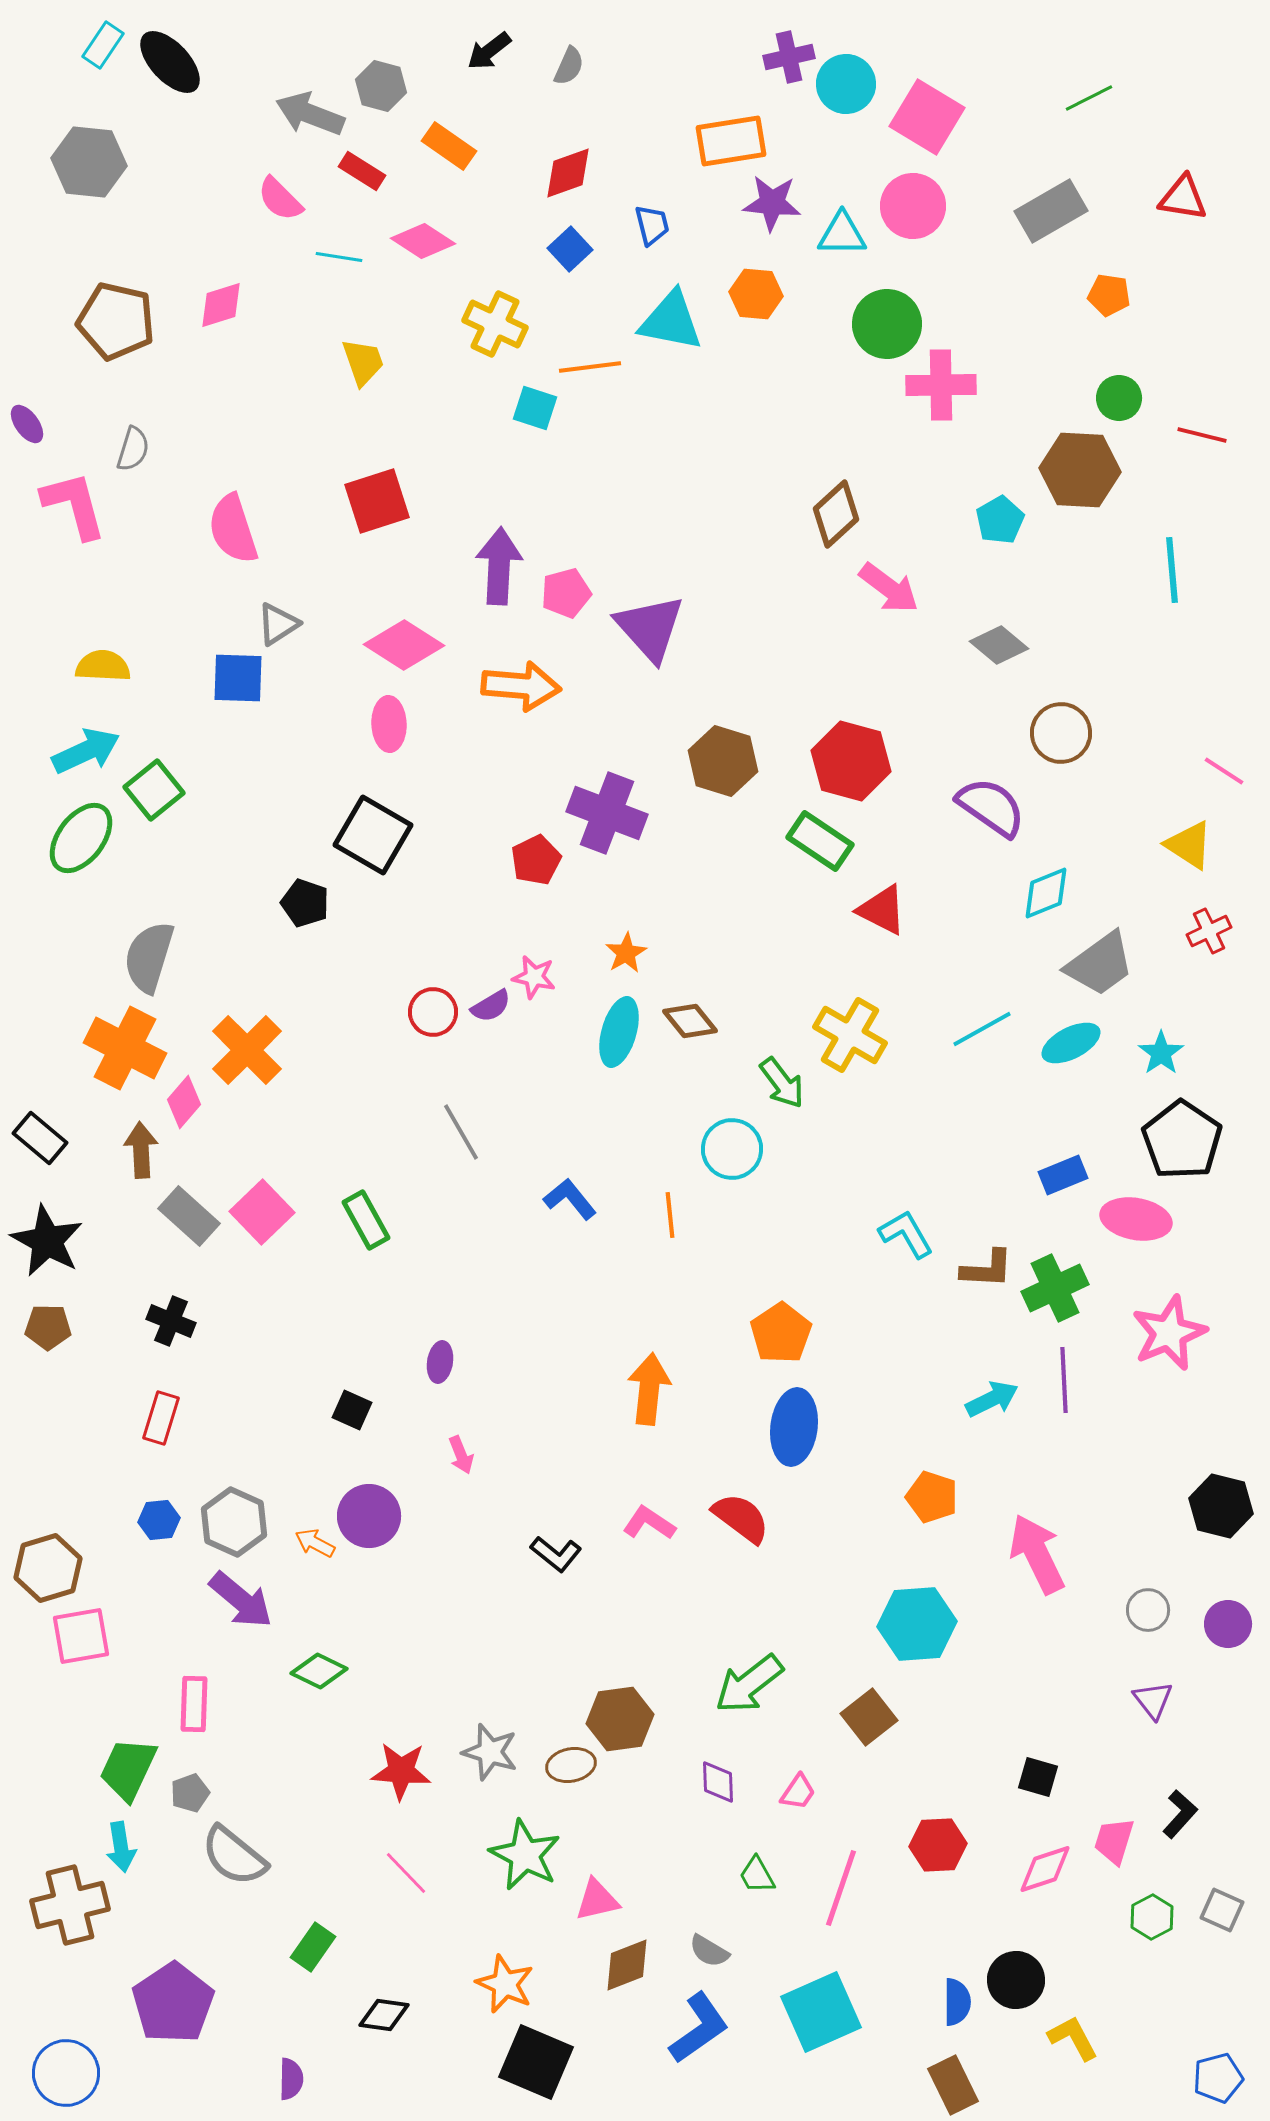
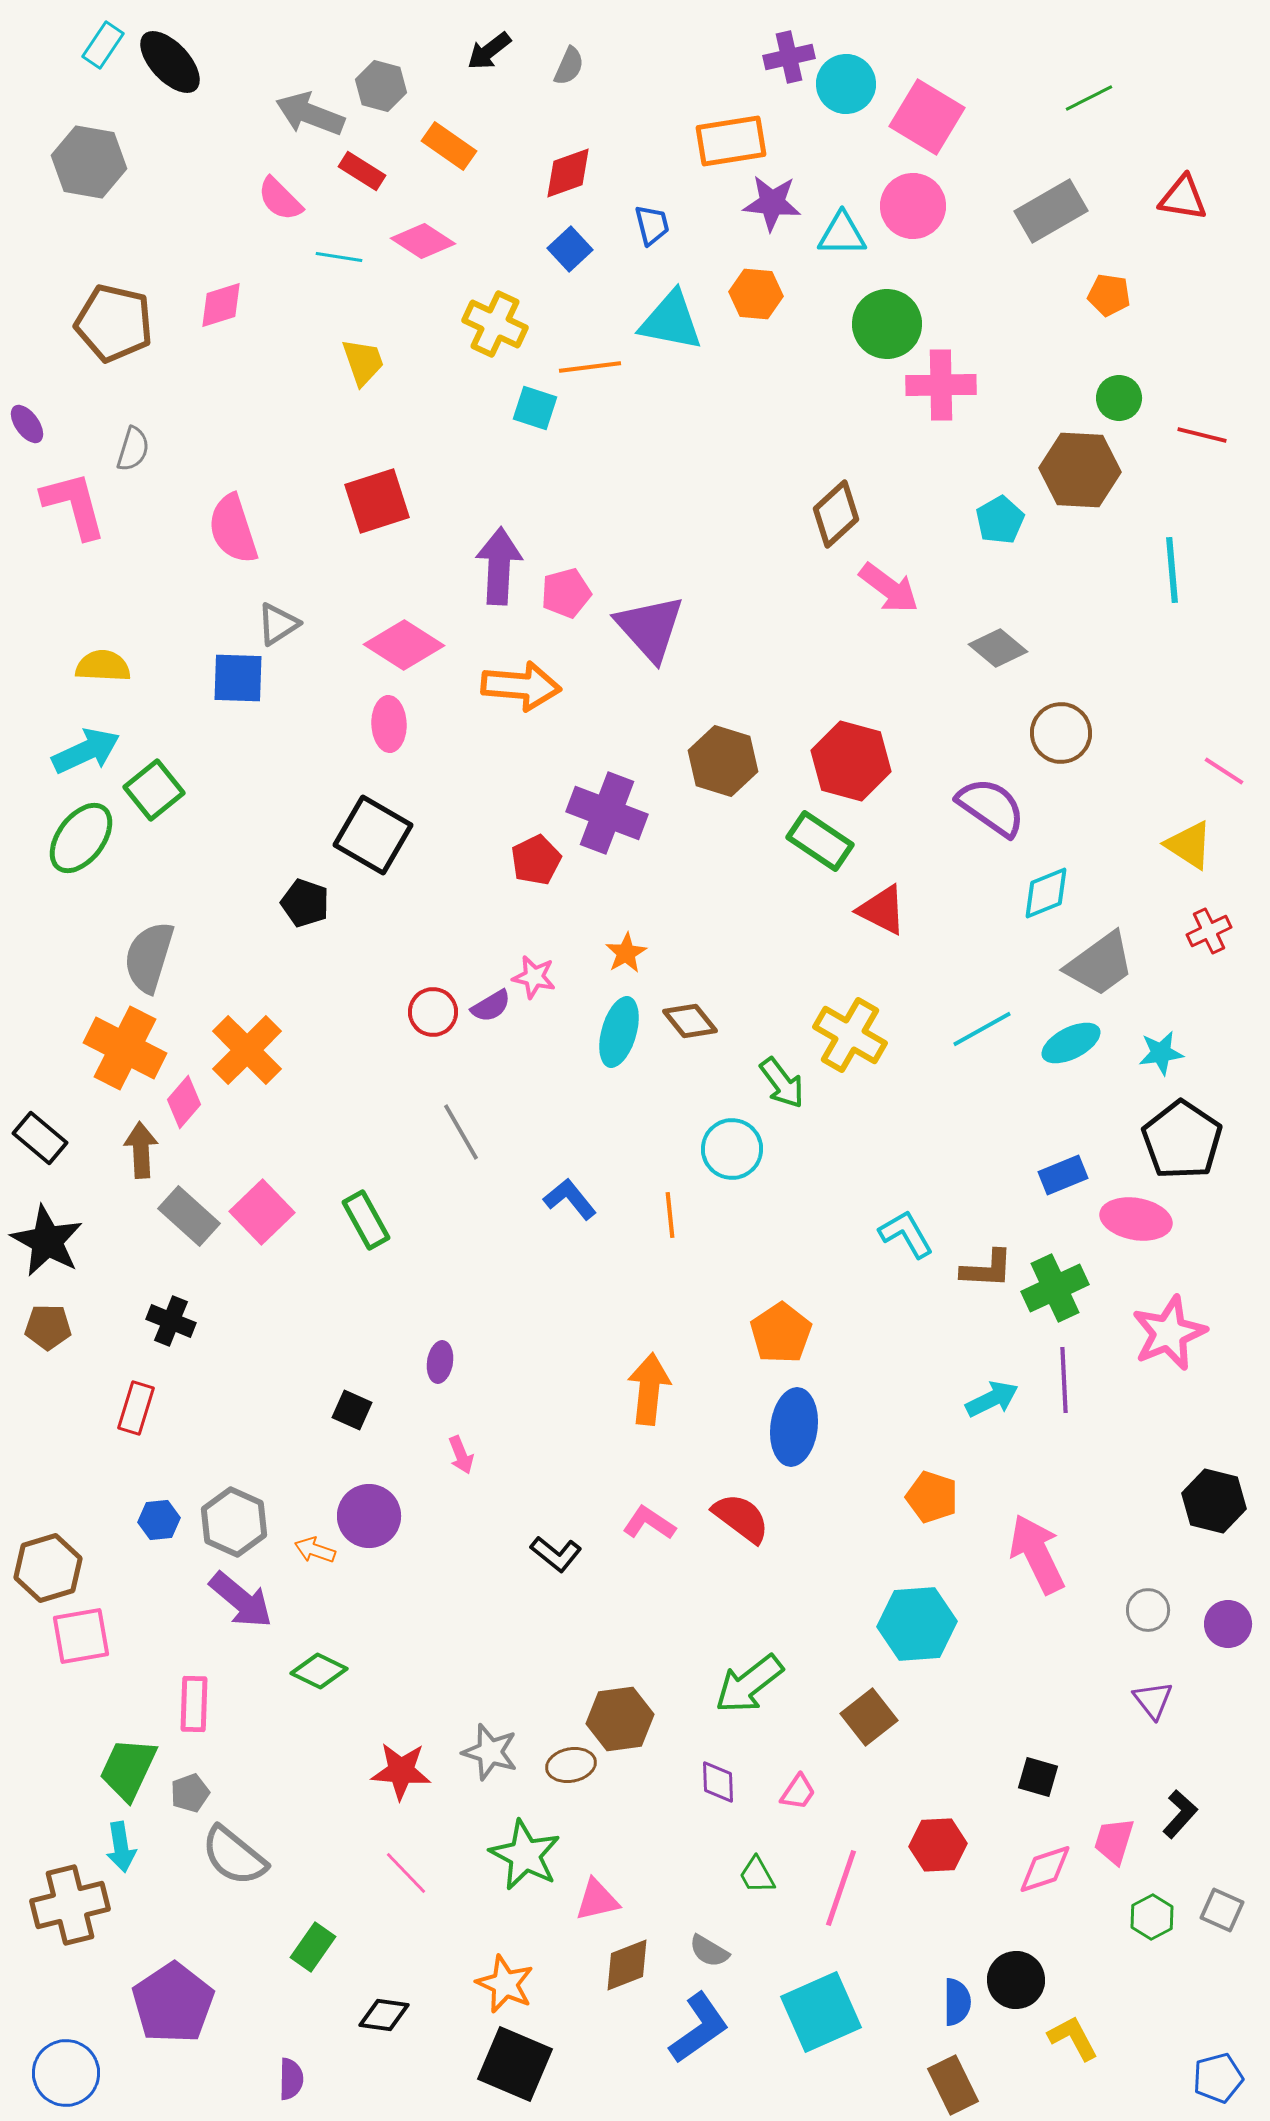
gray hexagon at (89, 162): rotated 4 degrees clockwise
brown pentagon at (116, 321): moved 2 px left, 2 px down
gray diamond at (999, 645): moved 1 px left, 3 px down
cyan star at (1161, 1053): rotated 27 degrees clockwise
red rectangle at (161, 1418): moved 25 px left, 10 px up
black hexagon at (1221, 1506): moved 7 px left, 5 px up
orange arrow at (315, 1543): moved 7 px down; rotated 9 degrees counterclockwise
black square at (536, 2062): moved 21 px left, 2 px down
